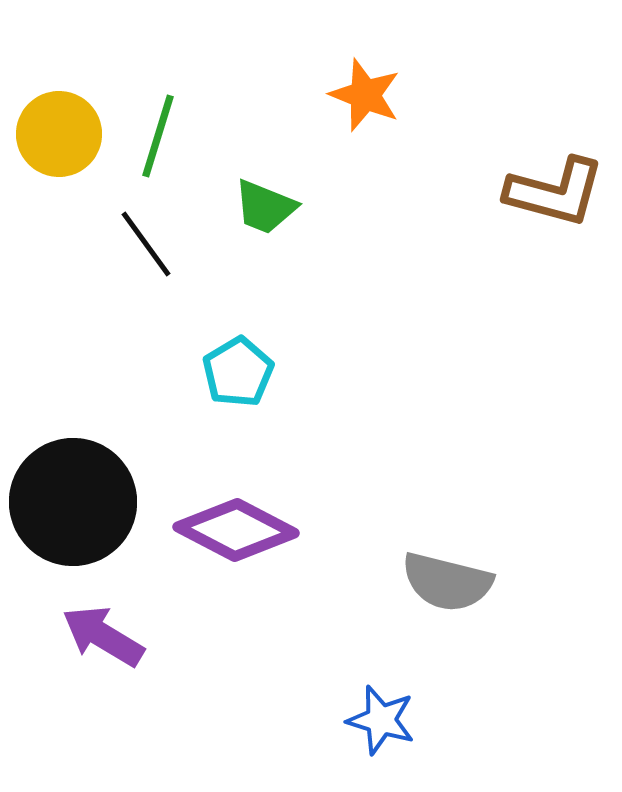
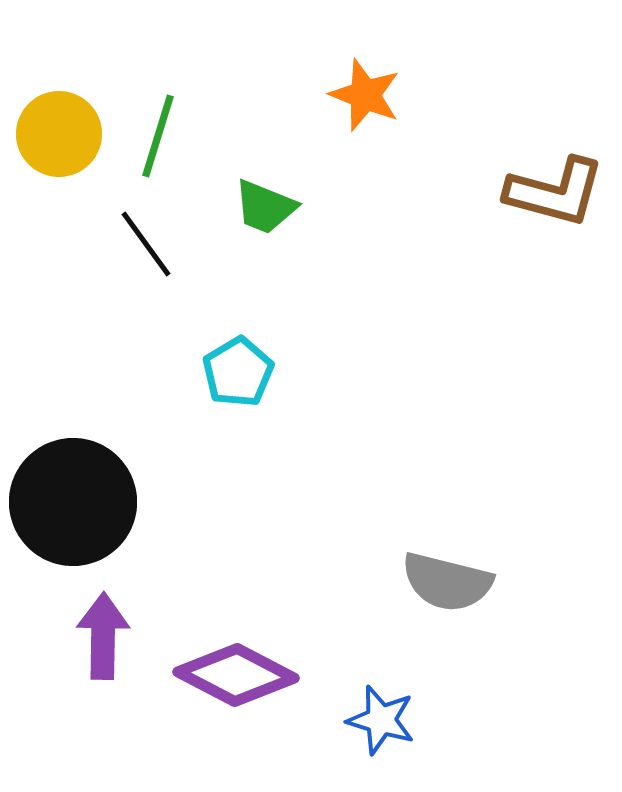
purple diamond: moved 145 px down
purple arrow: rotated 60 degrees clockwise
